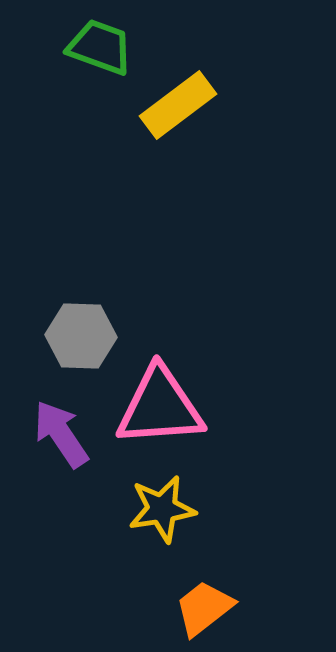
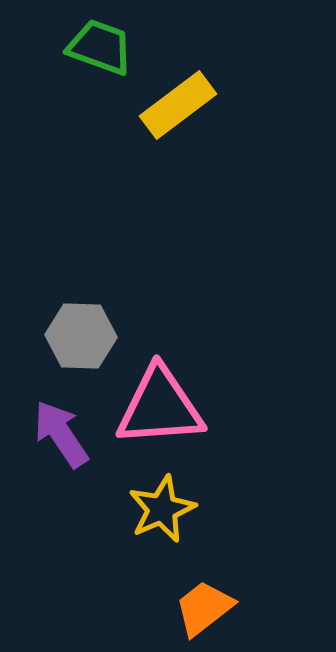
yellow star: rotated 14 degrees counterclockwise
